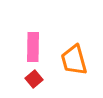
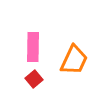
orange trapezoid: rotated 140 degrees counterclockwise
